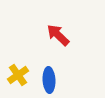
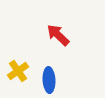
yellow cross: moved 4 px up
